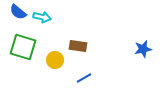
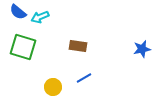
cyan arrow: moved 2 px left; rotated 144 degrees clockwise
blue star: moved 1 px left
yellow circle: moved 2 px left, 27 px down
